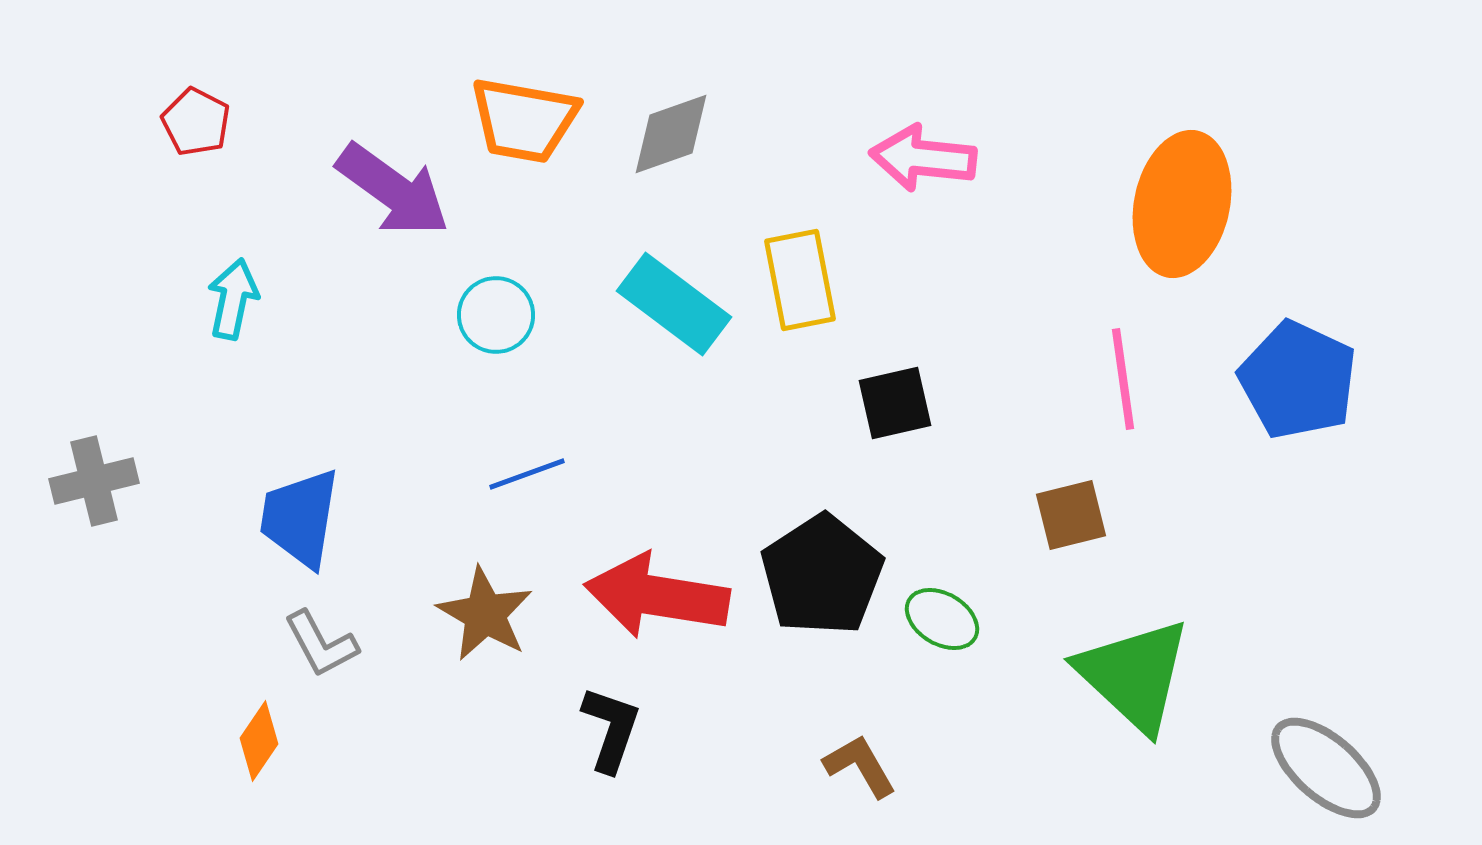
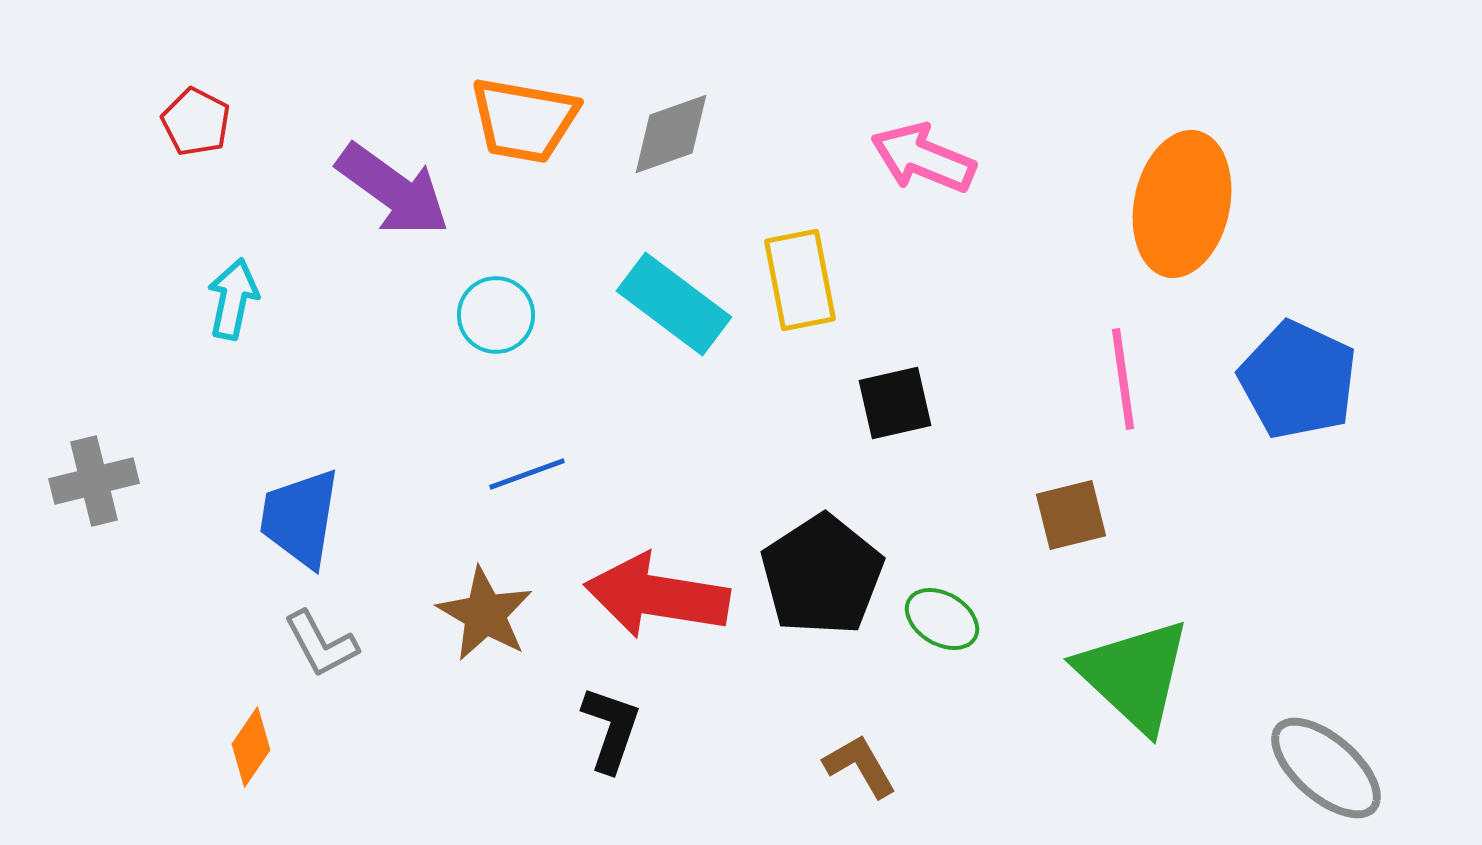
pink arrow: rotated 16 degrees clockwise
orange diamond: moved 8 px left, 6 px down
